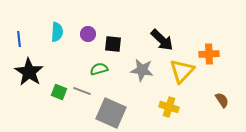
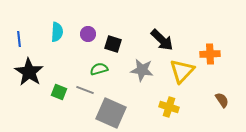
black square: rotated 12 degrees clockwise
orange cross: moved 1 px right
gray line: moved 3 px right, 1 px up
